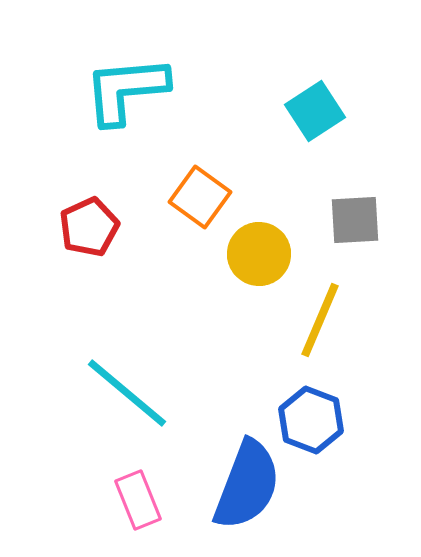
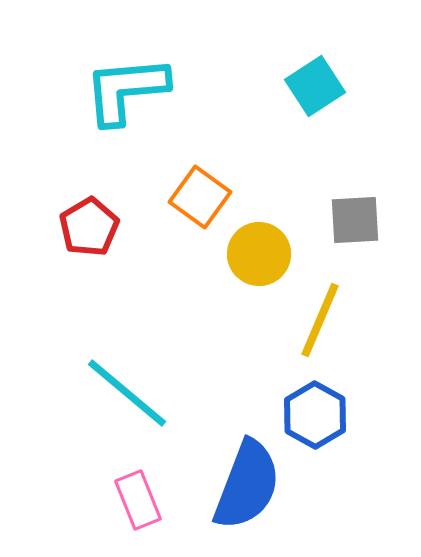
cyan square: moved 25 px up
red pentagon: rotated 6 degrees counterclockwise
blue hexagon: moved 4 px right, 5 px up; rotated 8 degrees clockwise
